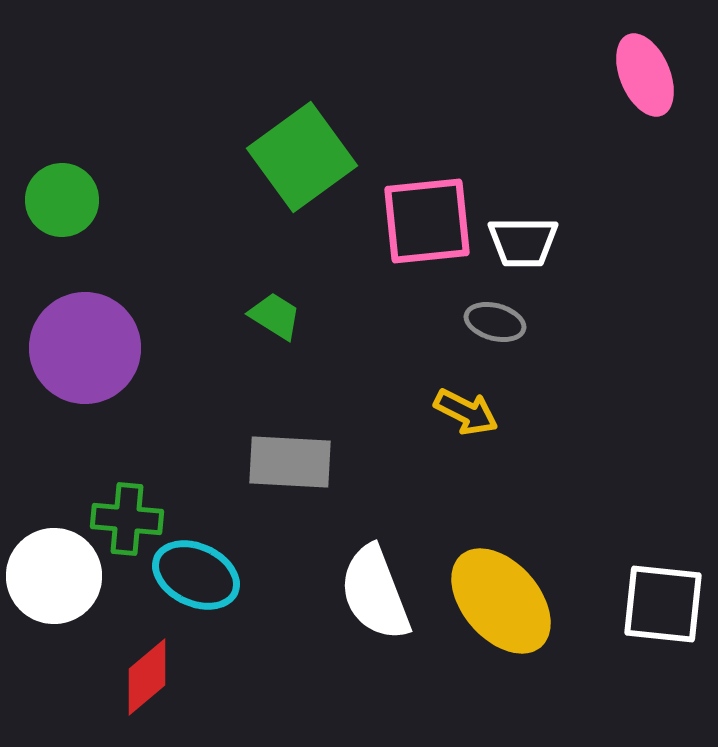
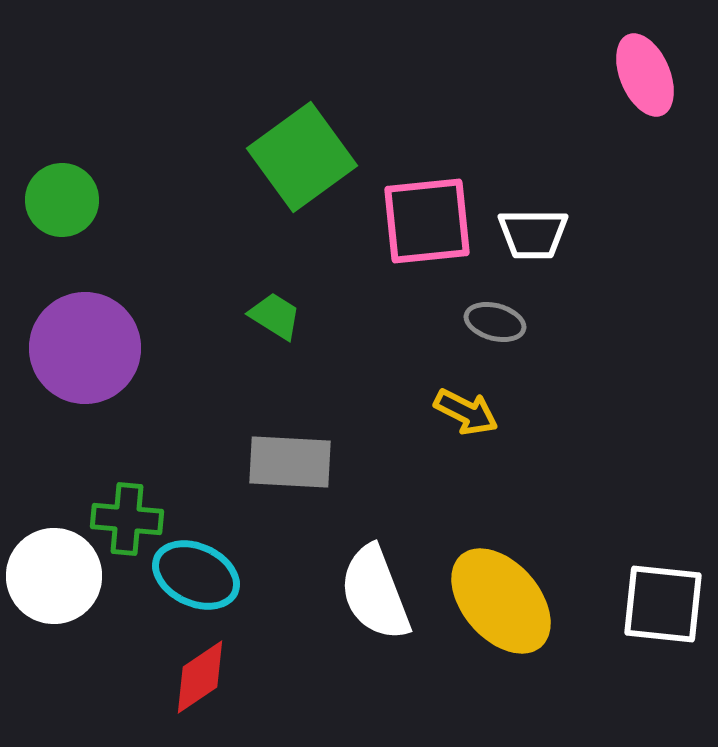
white trapezoid: moved 10 px right, 8 px up
red diamond: moved 53 px right; rotated 6 degrees clockwise
